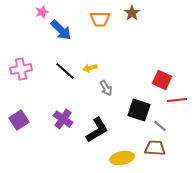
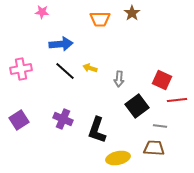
pink star: rotated 24 degrees clockwise
blue arrow: moved 14 px down; rotated 50 degrees counterclockwise
yellow arrow: rotated 32 degrees clockwise
gray arrow: moved 13 px right, 9 px up; rotated 35 degrees clockwise
black square: moved 2 px left, 4 px up; rotated 35 degrees clockwise
purple cross: rotated 12 degrees counterclockwise
gray line: rotated 32 degrees counterclockwise
black L-shape: rotated 140 degrees clockwise
brown trapezoid: moved 1 px left
yellow ellipse: moved 4 px left
